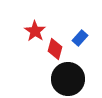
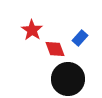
red star: moved 3 px left, 1 px up
red diamond: rotated 35 degrees counterclockwise
